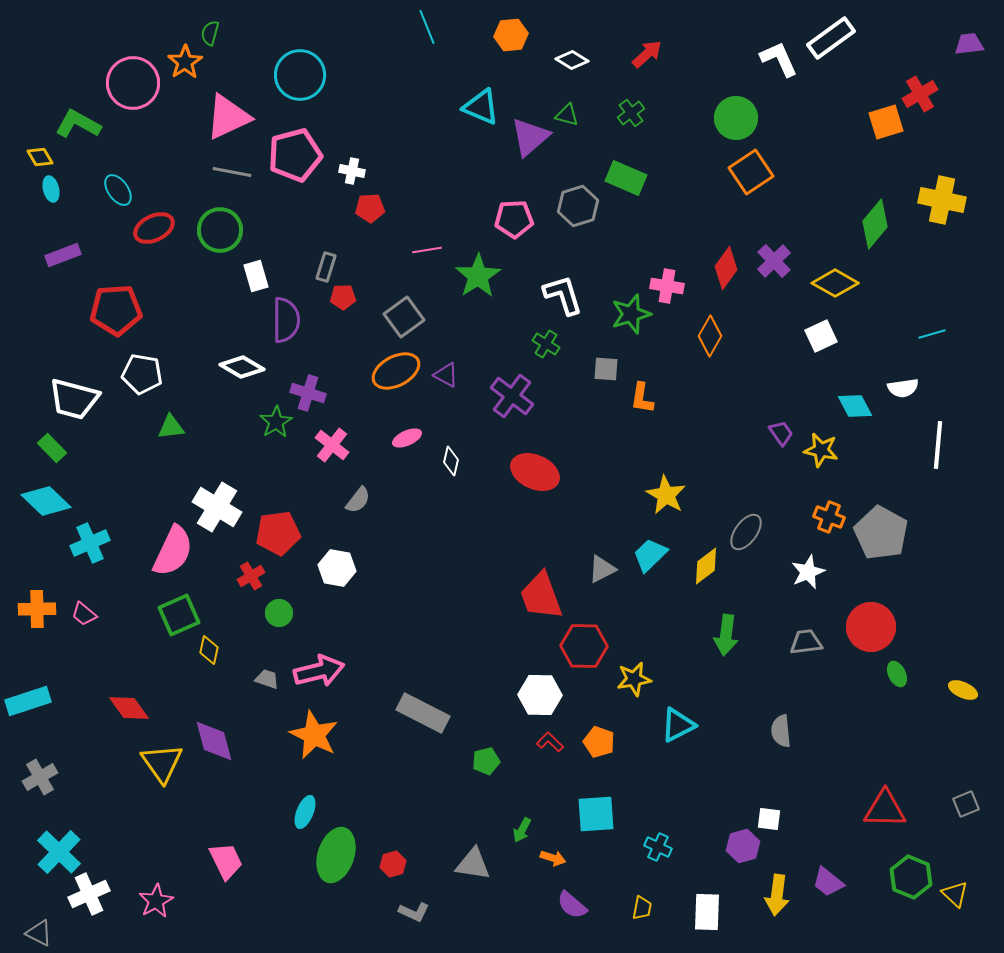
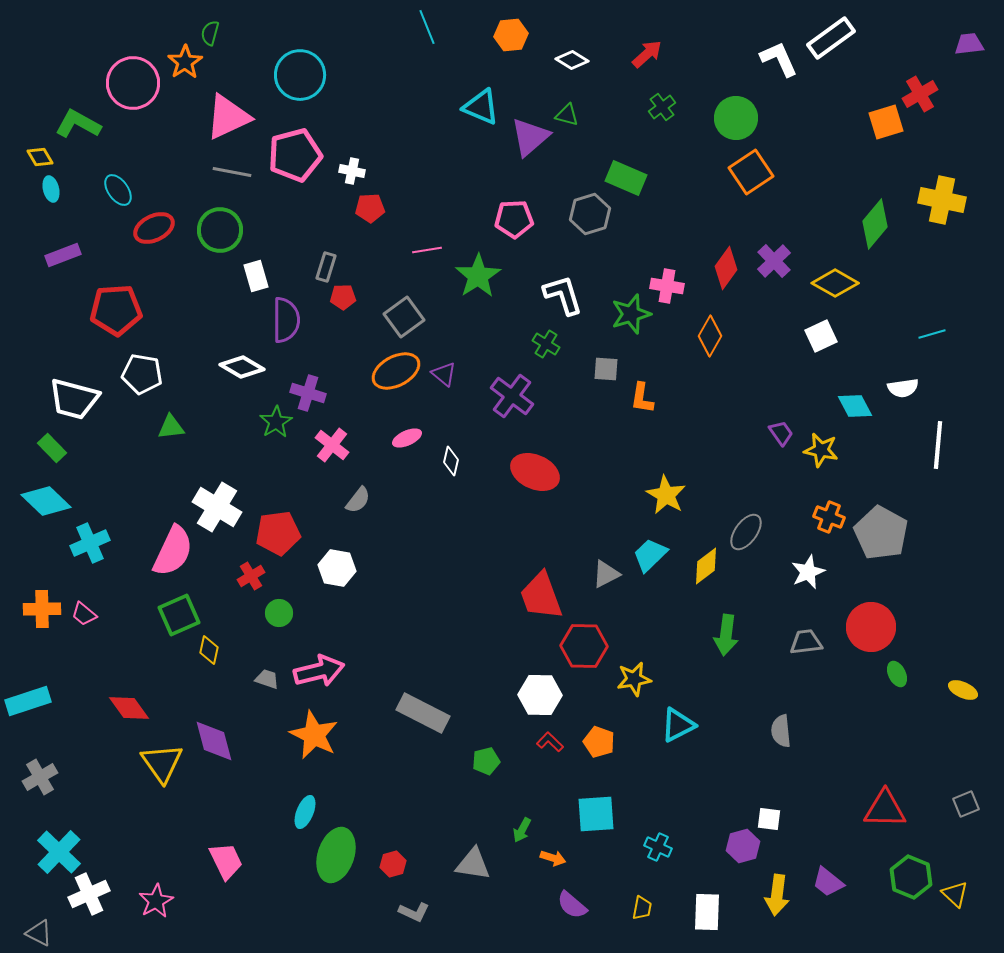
green cross at (631, 113): moved 31 px right, 6 px up
gray hexagon at (578, 206): moved 12 px right, 8 px down
purple triangle at (446, 375): moved 2 px left, 1 px up; rotated 12 degrees clockwise
gray triangle at (602, 569): moved 4 px right, 5 px down
orange cross at (37, 609): moved 5 px right
